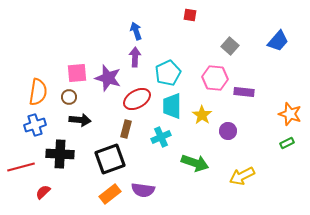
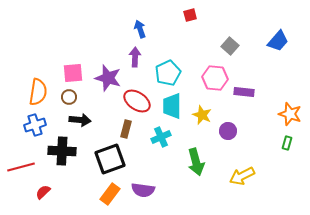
red square: rotated 24 degrees counterclockwise
blue arrow: moved 4 px right, 2 px up
pink square: moved 4 px left
red ellipse: moved 2 px down; rotated 64 degrees clockwise
yellow star: rotated 12 degrees counterclockwise
green rectangle: rotated 48 degrees counterclockwise
black cross: moved 2 px right, 3 px up
green arrow: moved 1 px right, 1 px up; rotated 56 degrees clockwise
orange rectangle: rotated 15 degrees counterclockwise
